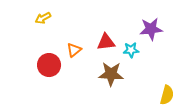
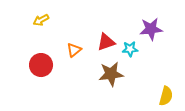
yellow arrow: moved 2 px left, 2 px down
red triangle: rotated 12 degrees counterclockwise
cyan star: moved 1 px left, 1 px up
red circle: moved 8 px left
brown star: rotated 10 degrees counterclockwise
yellow semicircle: moved 1 px left, 1 px down
